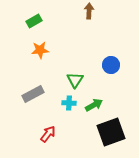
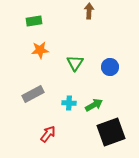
green rectangle: rotated 21 degrees clockwise
blue circle: moved 1 px left, 2 px down
green triangle: moved 17 px up
